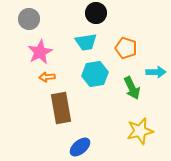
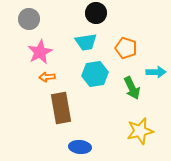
blue ellipse: rotated 45 degrees clockwise
